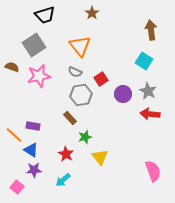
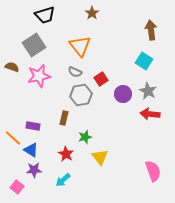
brown rectangle: moved 6 px left; rotated 56 degrees clockwise
orange line: moved 1 px left, 3 px down
